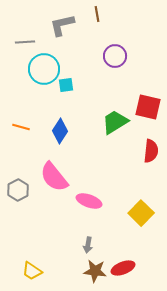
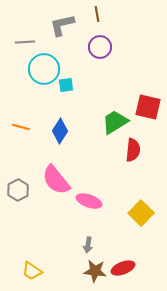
purple circle: moved 15 px left, 9 px up
red semicircle: moved 18 px left, 1 px up
pink semicircle: moved 2 px right, 3 px down
